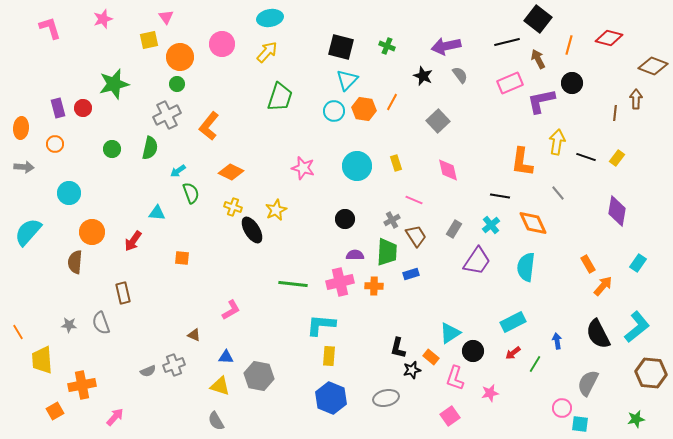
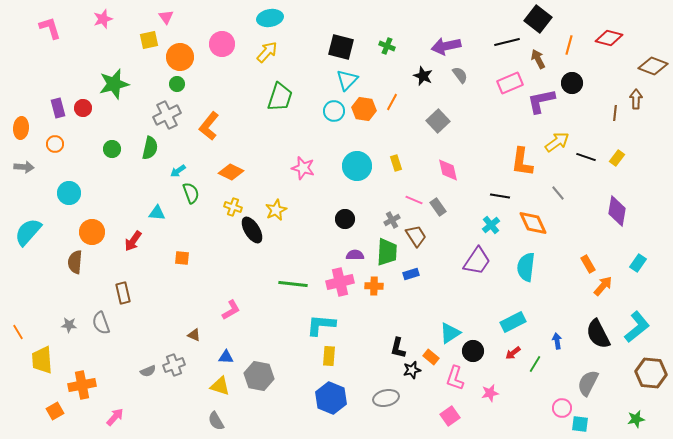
yellow arrow at (557, 142): rotated 45 degrees clockwise
gray rectangle at (454, 229): moved 16 px left, 22 px up; rotated 66 degrees counterclockwise
